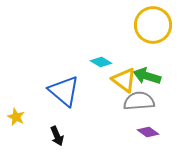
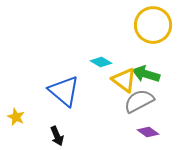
green arrow: moved 1 px left, 2 px up
gray semicircle: rotated 24 degrees counterclockwise
